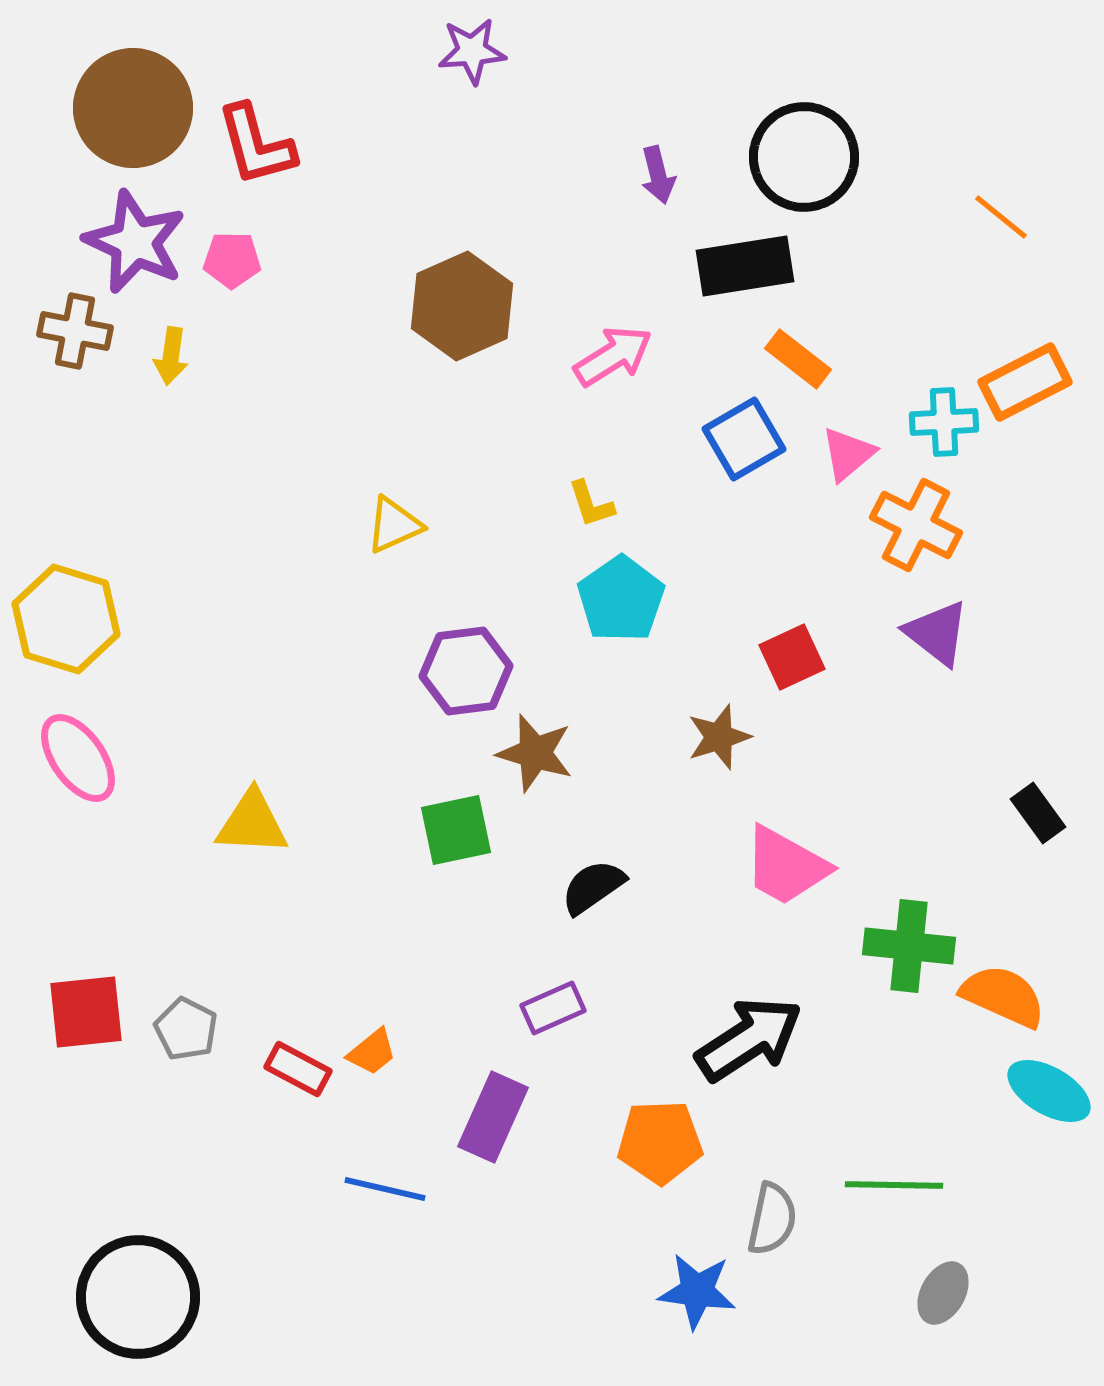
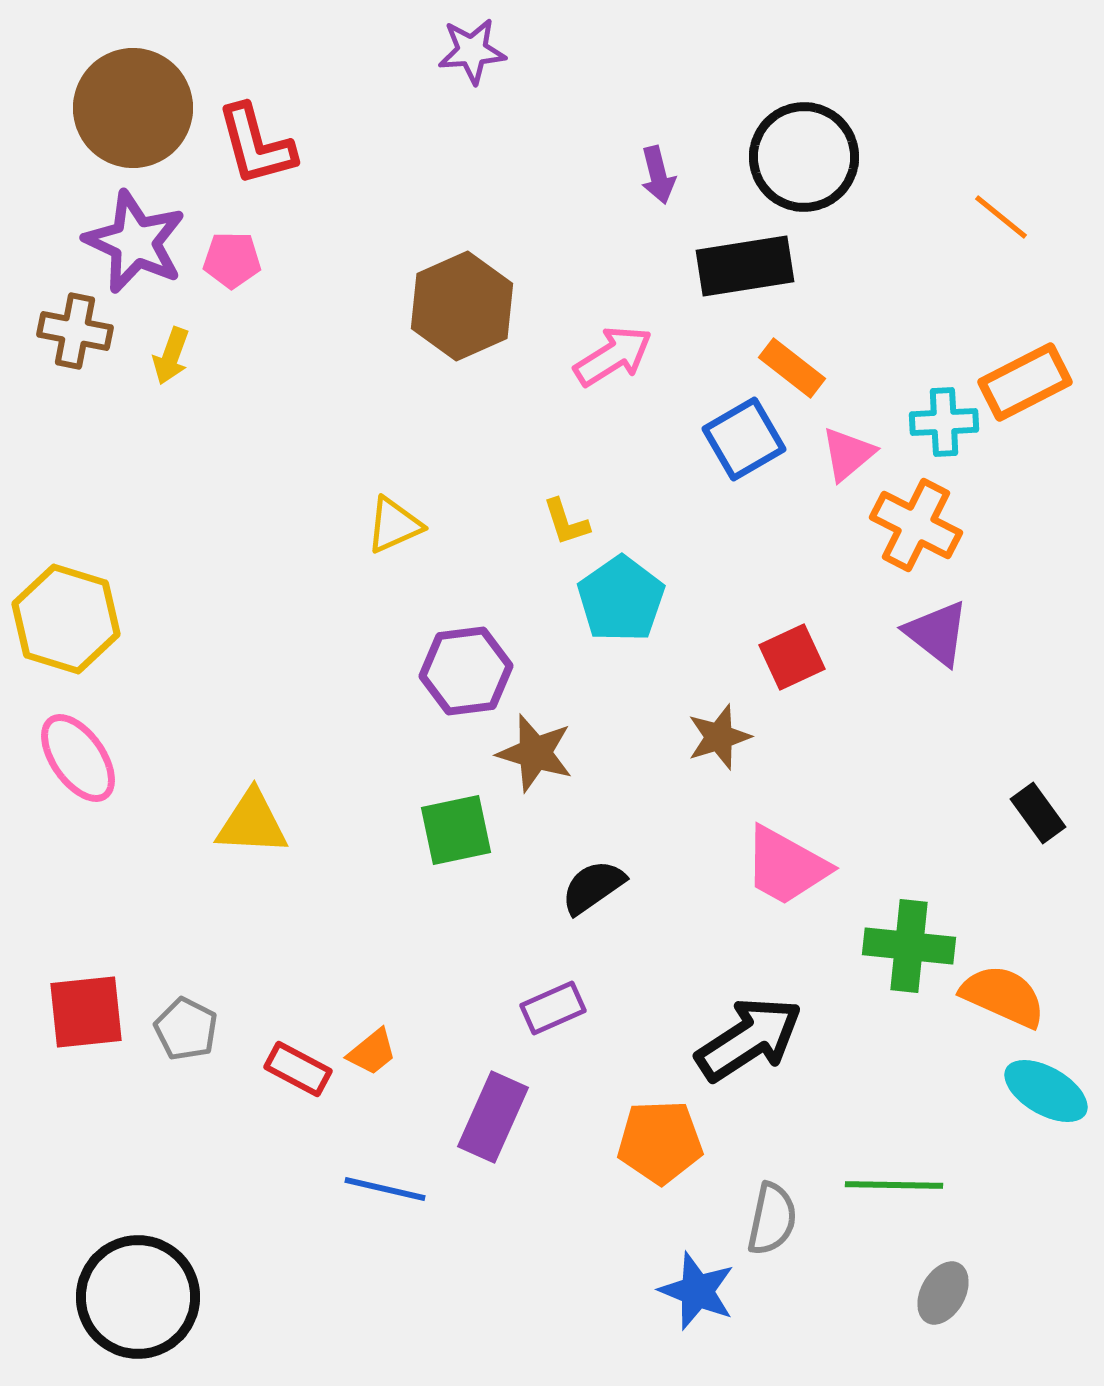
yellow arrow at (171, 356): rotated 12 degrees clockwise
orange rectangle at (798, 359): moved 6 px left, 9 px down
yellow L-shape at (591, 504): moved 25 px left, 18 px down
cyan ellipse at (1049, 1091): moved 3 px left
blue star at (697, 1291): rotated 14 degrees clockwise
